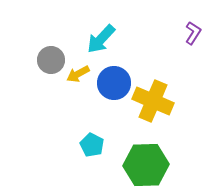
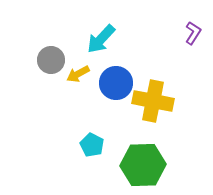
blue circle: moved 2 px right
yellow cross: rotated 12 degrees counterclockwise
green hexagon: moved 3 px left
